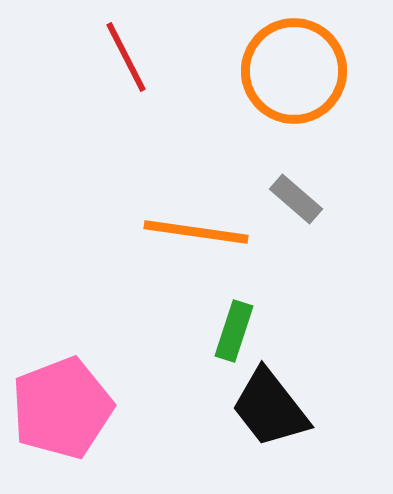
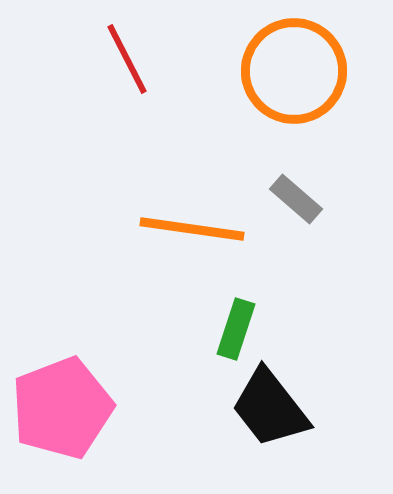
red line: moved 1 px right, 2 px down
orange line: moved 4 px left, 3 px up
green rectangle: moved 2 px right, 2 px up
